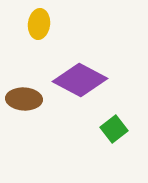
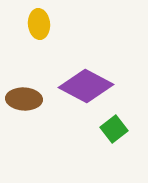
yellow ellipse: rotated 12 degrees counterclockwise
purple diamond: moved 6 px right, 6 px down
